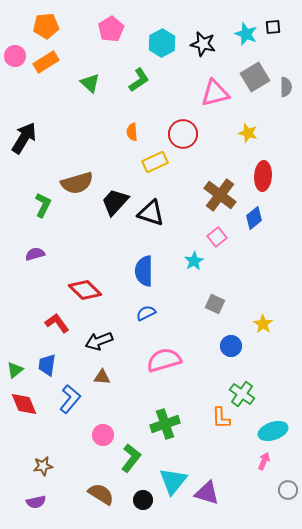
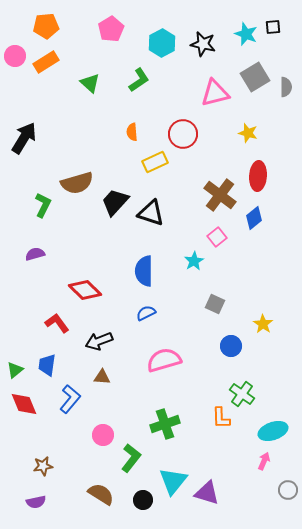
red ellipse at (263, 176): moved 5 px left
